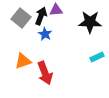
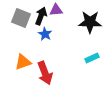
gray square: rotated 18 degrees counterclockwise
cyan rectangle: moved 5 px left, 1 px down
orange triangle: moved 1 px down
